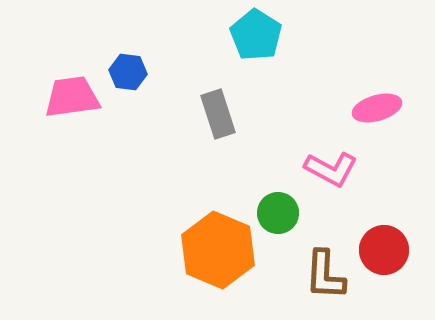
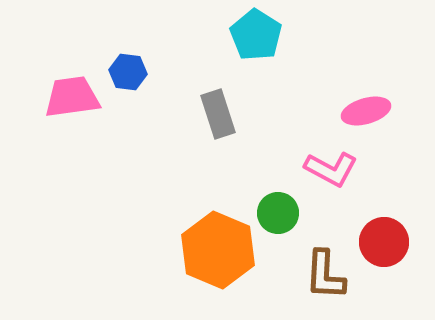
pink ellipse: moved 11 px left, 3 px down
red circle: moved 8 px up
